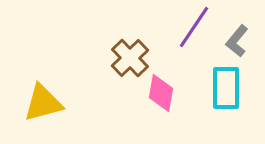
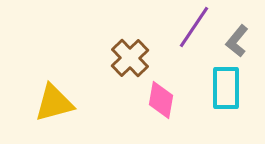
pink diamond: moved 7 px down
yellow triangle: moved 11 px right
